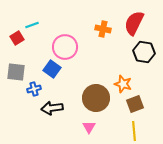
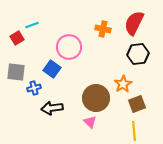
pink circle: moved 4 px right
black hexagon: moved 6 px left, 2 px down; rotated 15 degrees counterclockwise
orange star: rotated 24 degrees clockwise
blue cross: moved 1 px up
brown square: moved 2 px right
pink triangle: moved 1 px right, 5 px up; rotated 16 degrees counterclockwise
